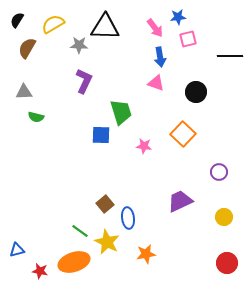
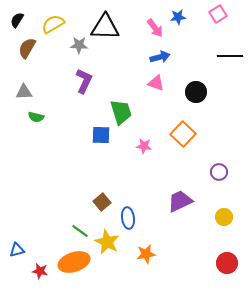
pink square: moved 30 px right, 25 px up; rotated 18 degrees counterclockwise
blue arrow: rotated 96 degrees counterclockwise
brown square: moved 3 px left, 2 px up
